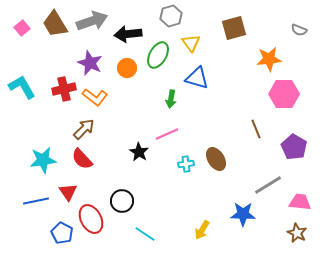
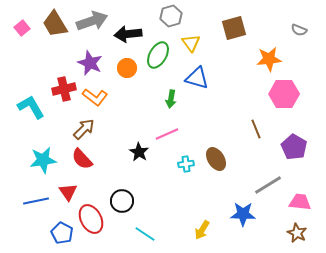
cyan L-shape: moved 9 px right, 20 px down
